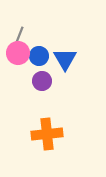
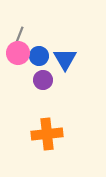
purple circle: moved 1 px right, 1 px up
